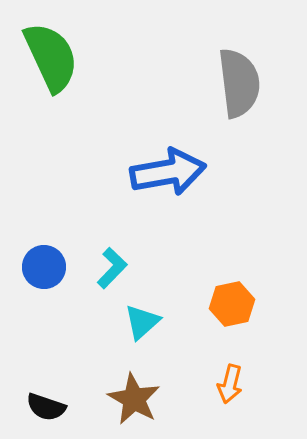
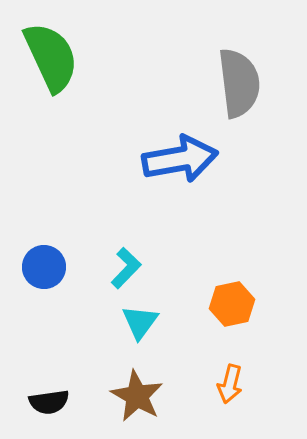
blue arrow: moved 12 px right, 13 px up
cyan L-shape: moved 14 px right
cyan triangle: moved 2 px left; rotated 12 degrees counterclockwise
brown star: moved 3 px right, 3 px up
black semicircle: moved 3 px right, 5 px up; rotated 27 degrees counterclockwise
